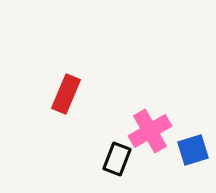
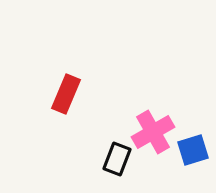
pink cross: moved 3 px right, 1 px down
